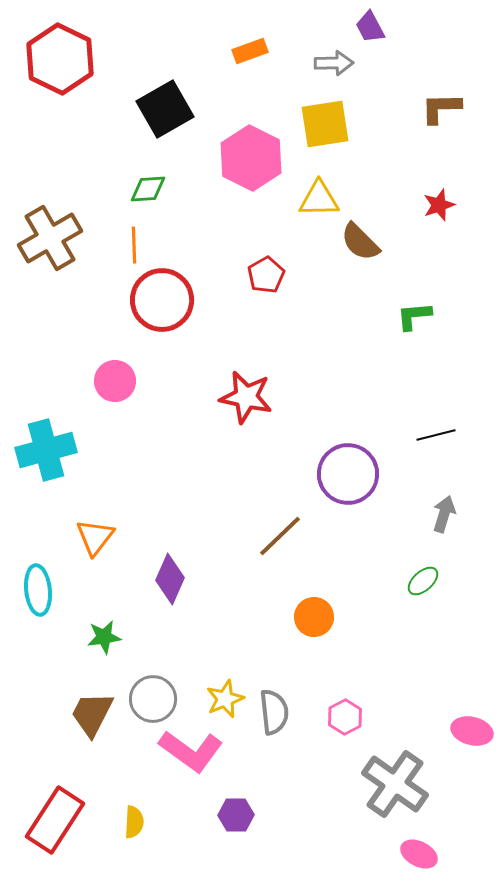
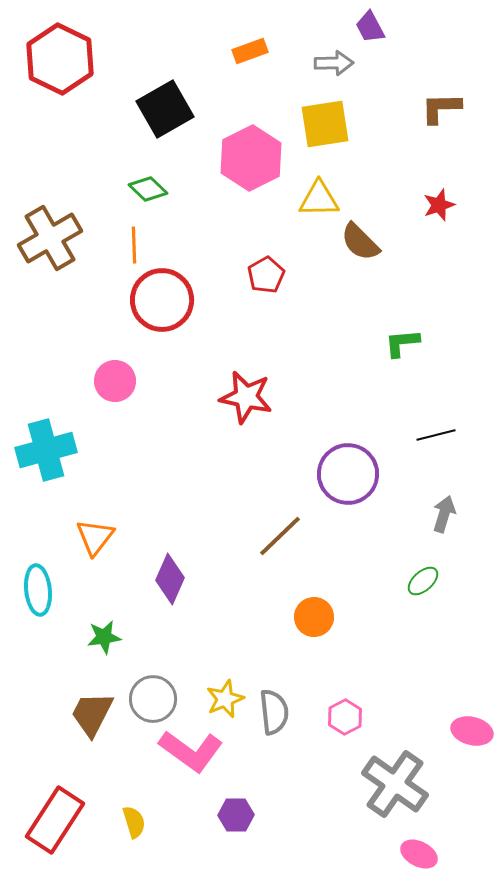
pink hexagon at (251, 158): rotated 6 degrees clockwise
green diamond at (148, 189): rotated 48 degrees clockwise
green L-shape at (414, 316): moved 12 px left, 27 px down
yellow semicircle at (134, 822): rotated 20 degrees counterclockwise
